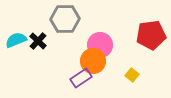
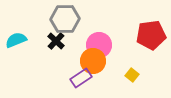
black cross: moved 18 px right
pink circle: moved 1 px left
